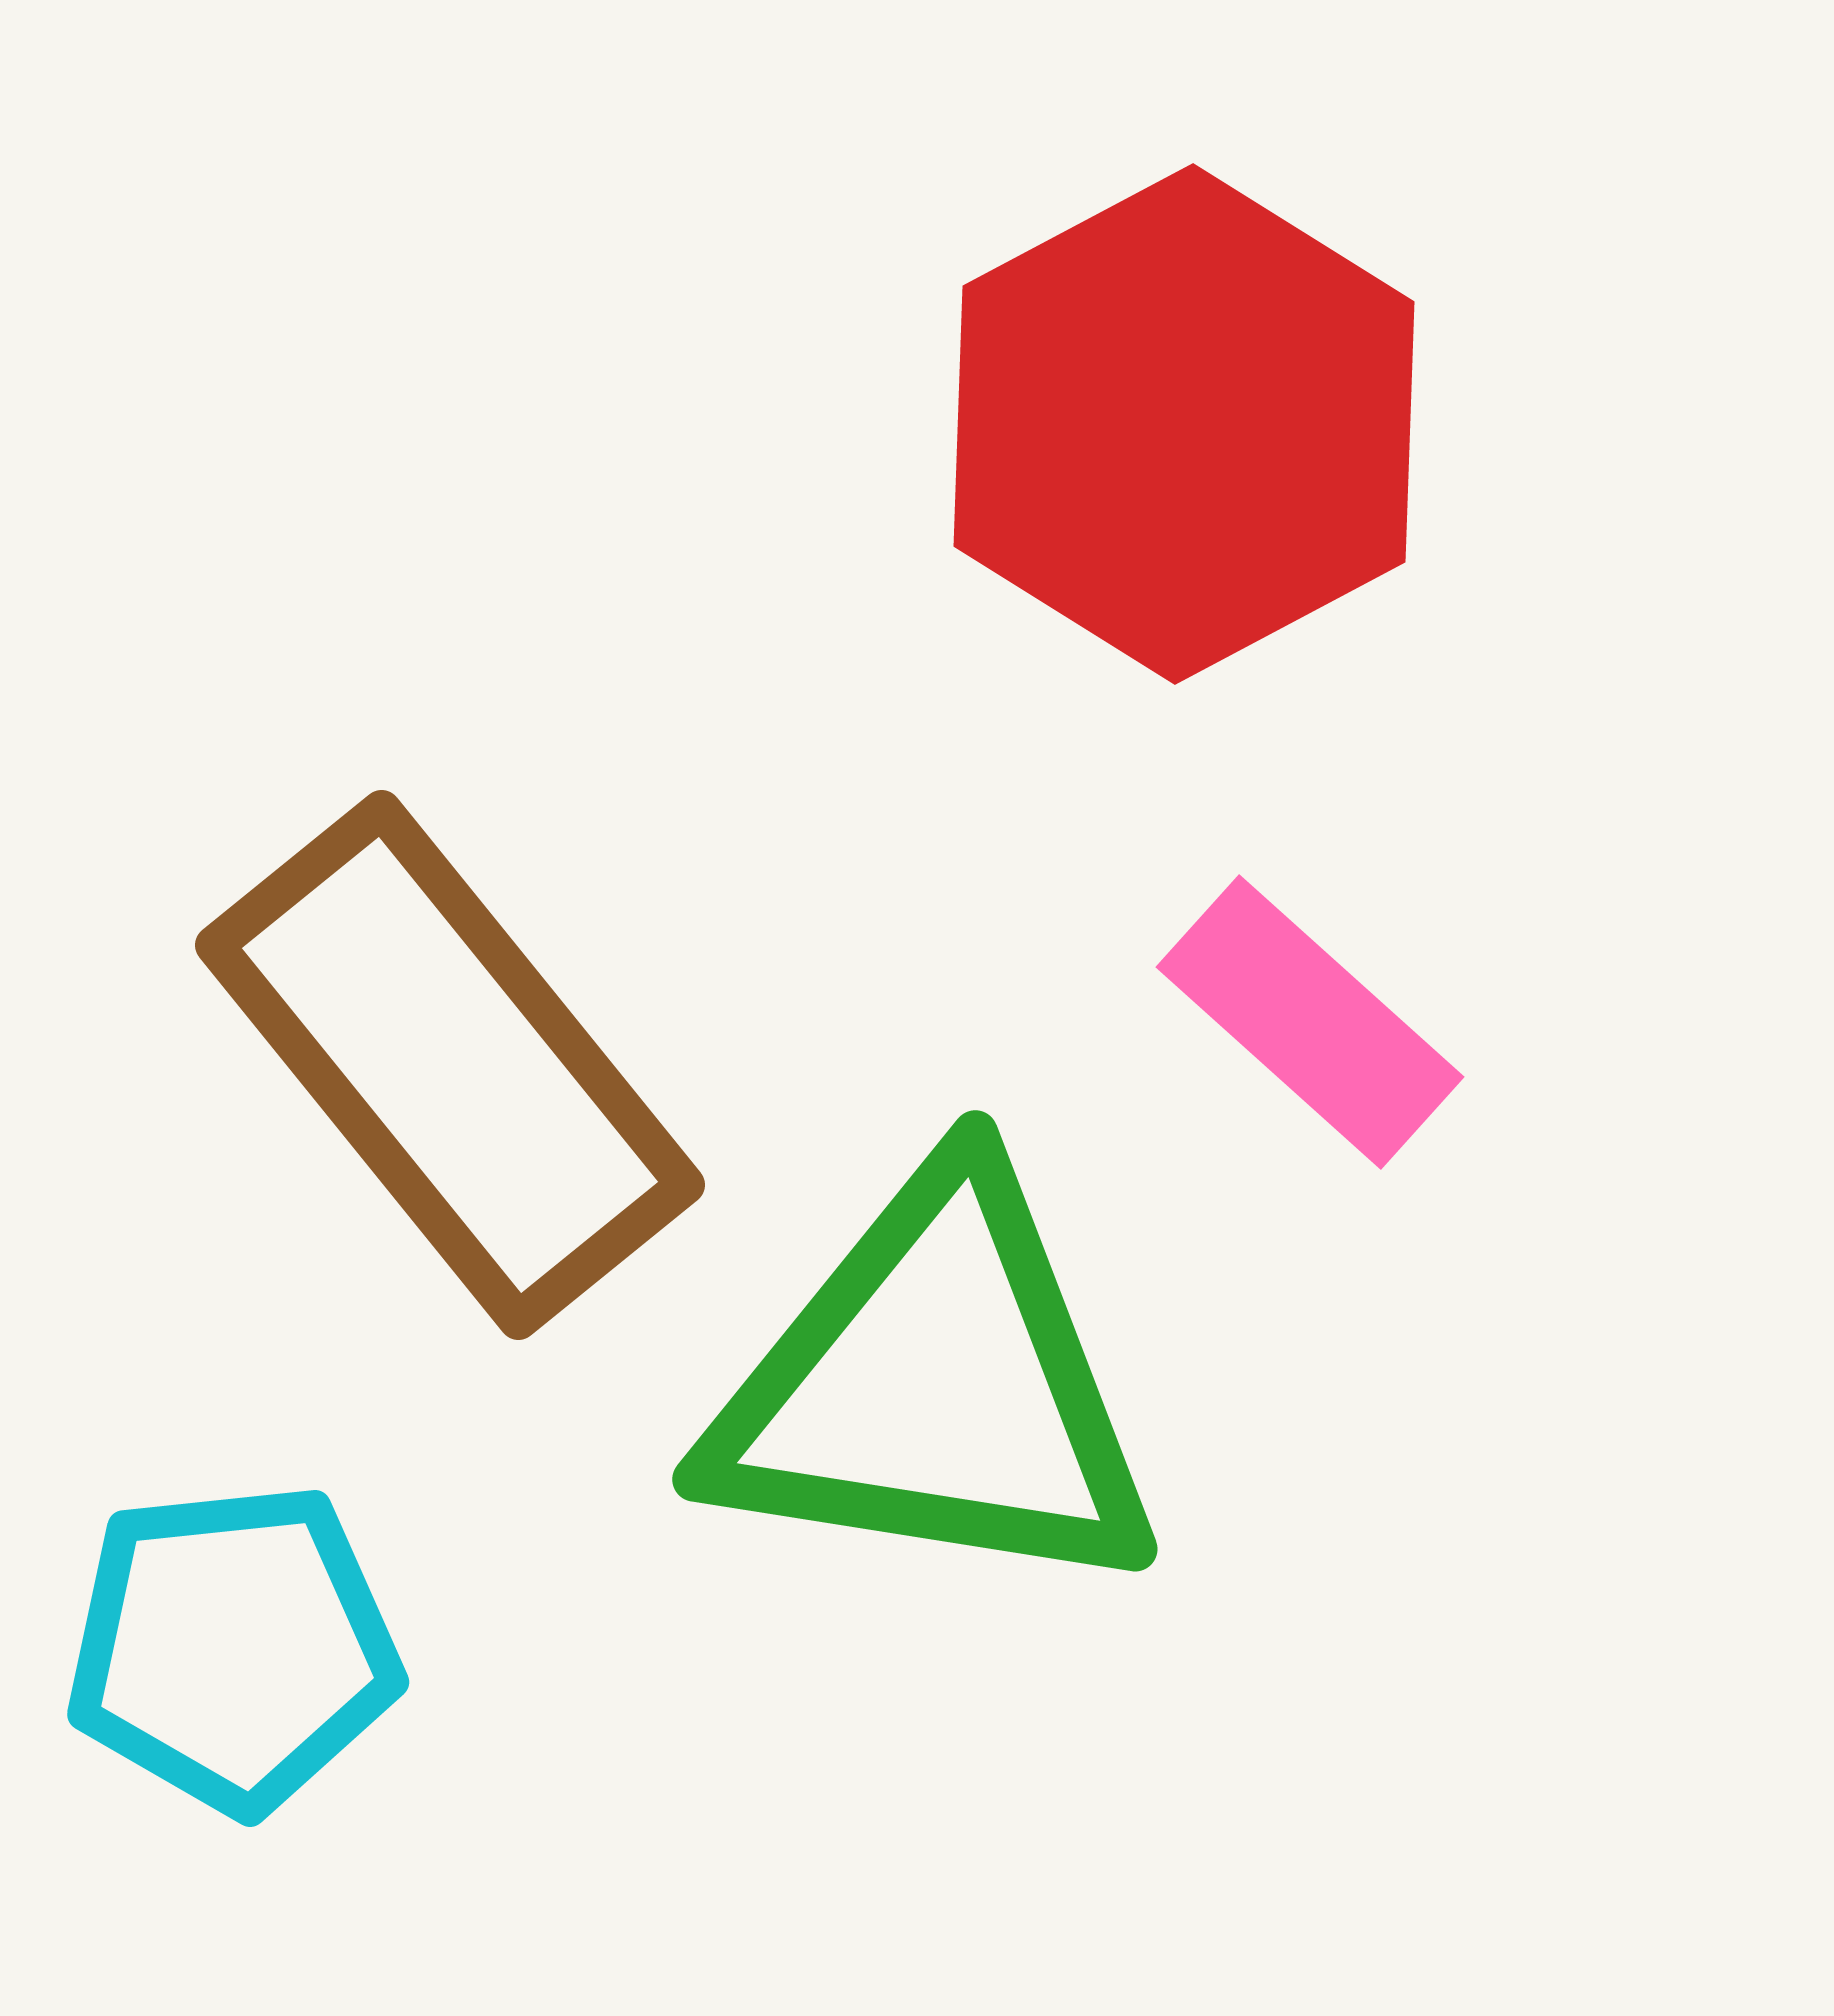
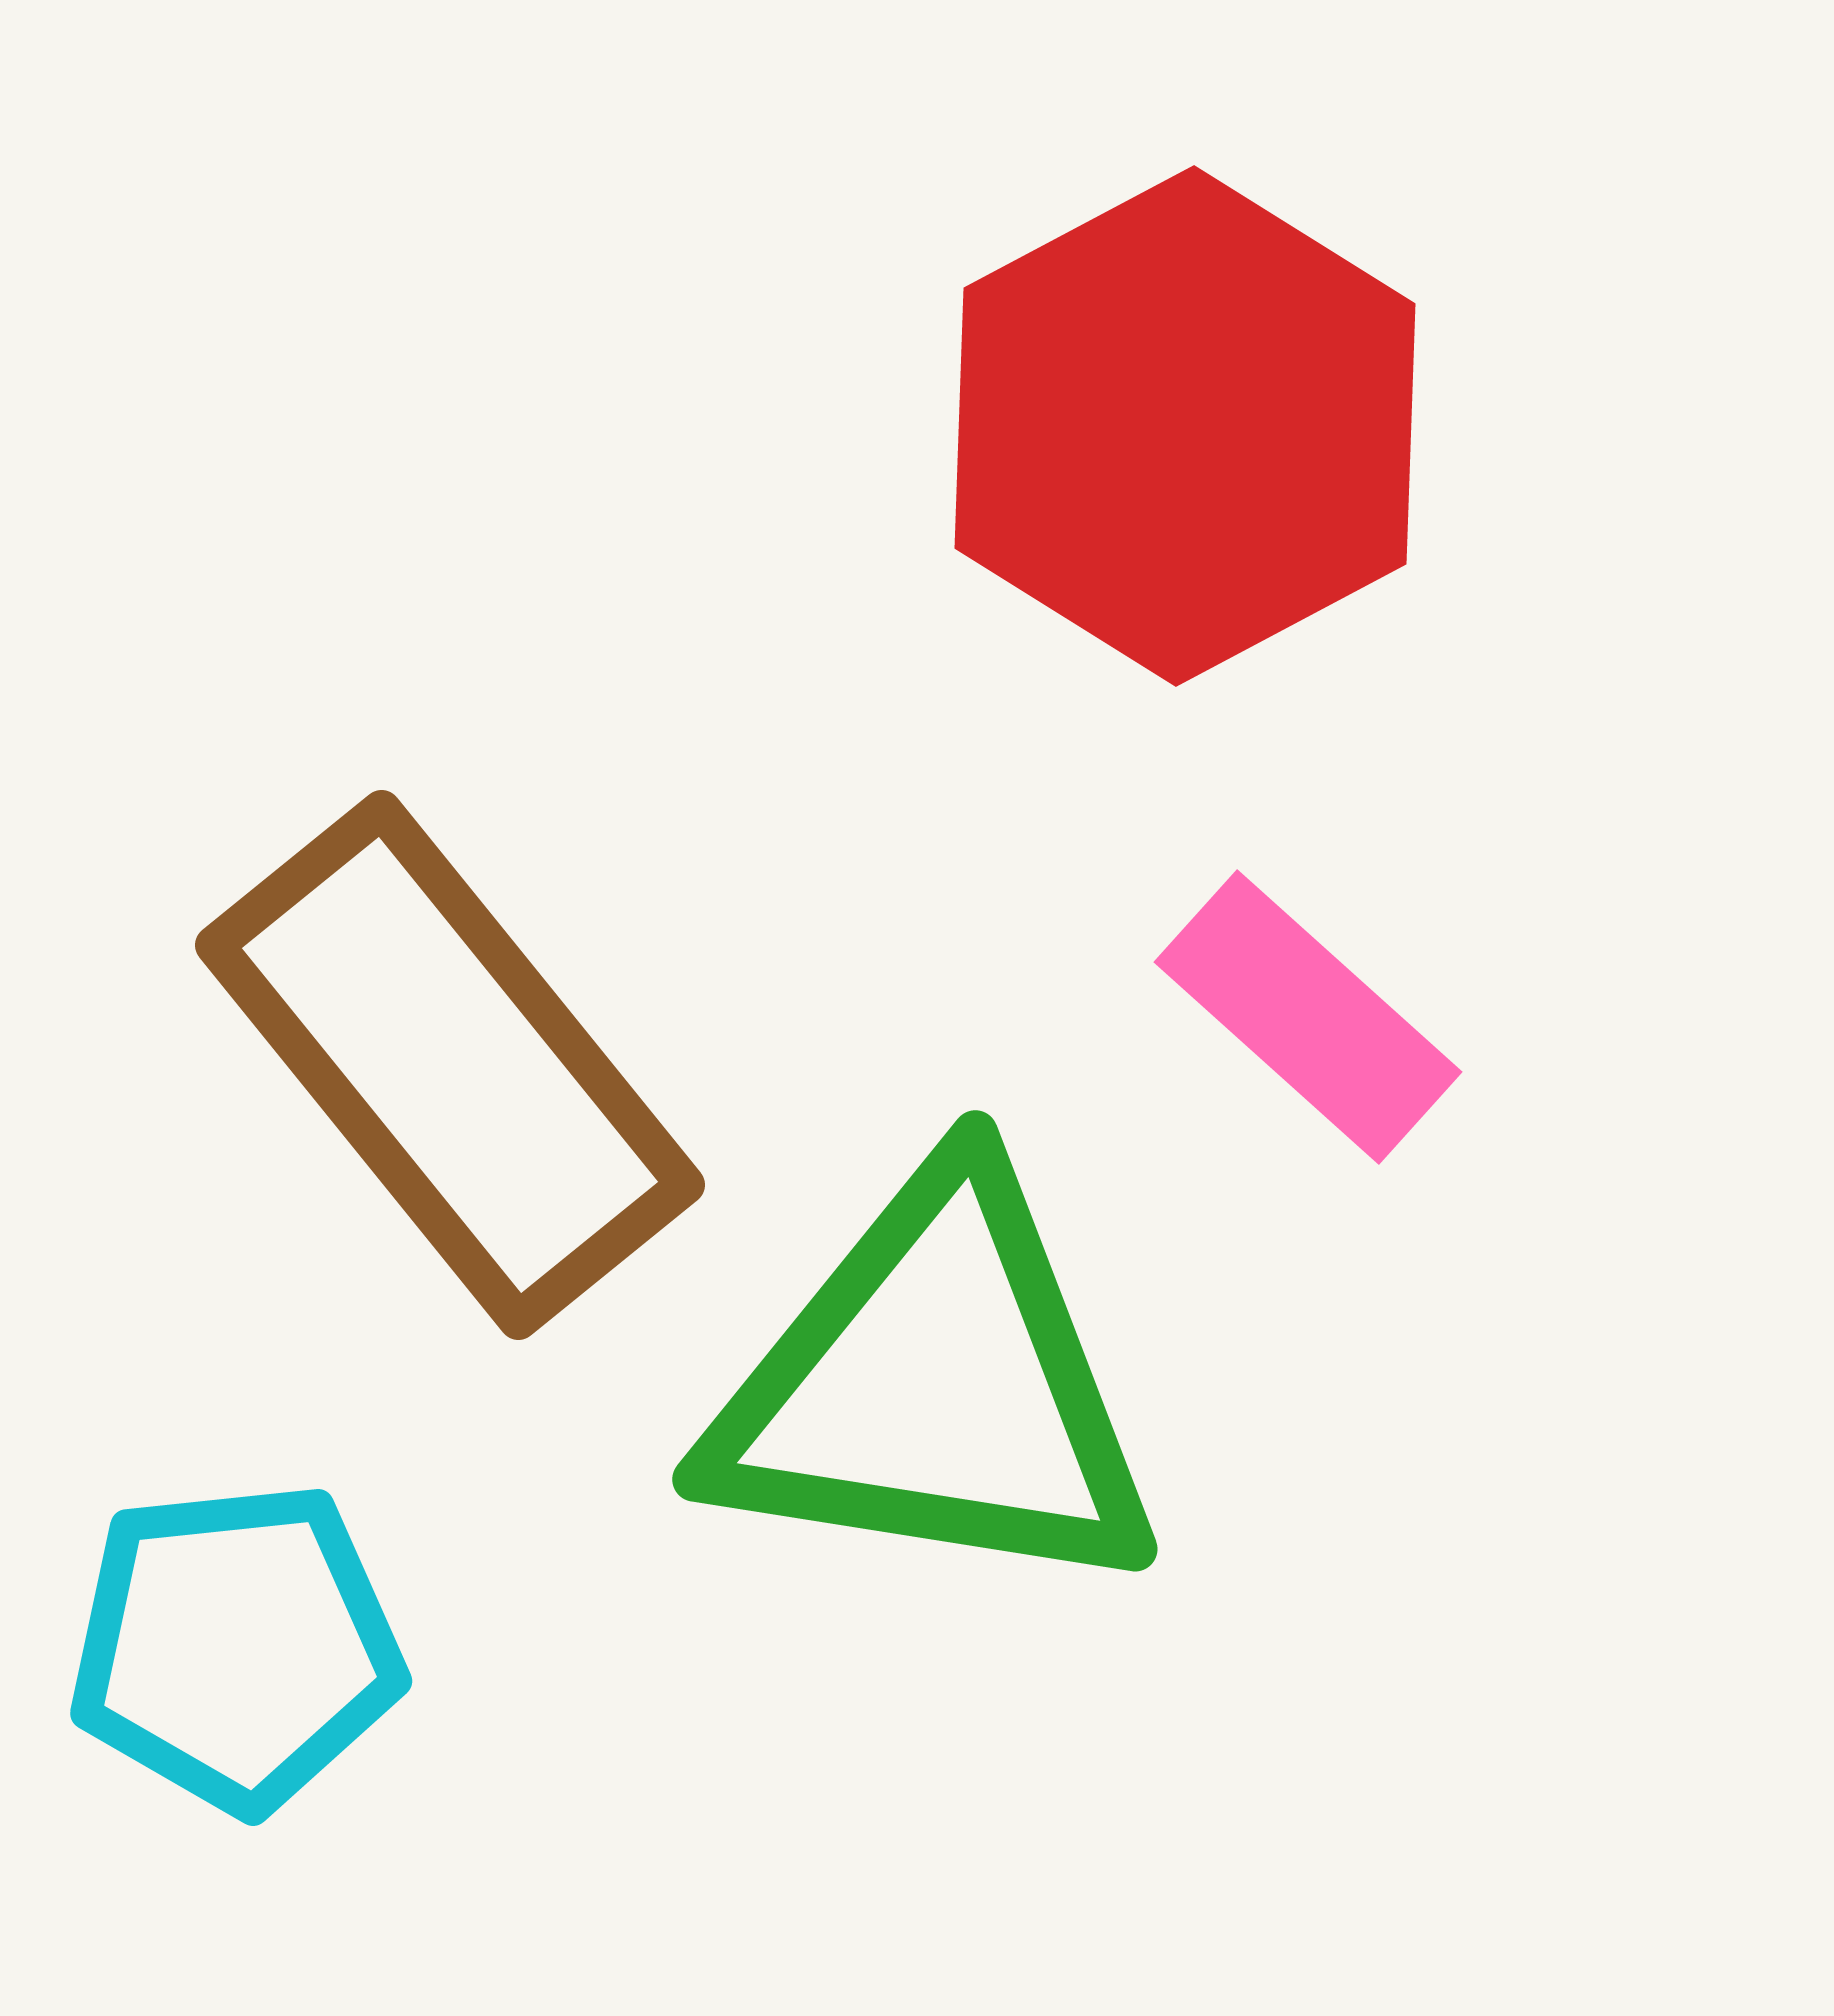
red hexagon: moved 1 px right, 2 px down
pink rectangle: moved 2 px left, 5 px up
cyan pentagon: moved 3 px right, 1 px up
